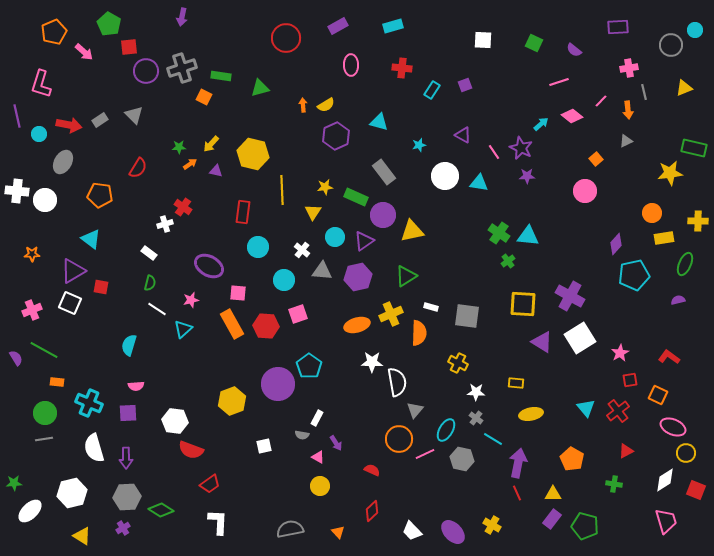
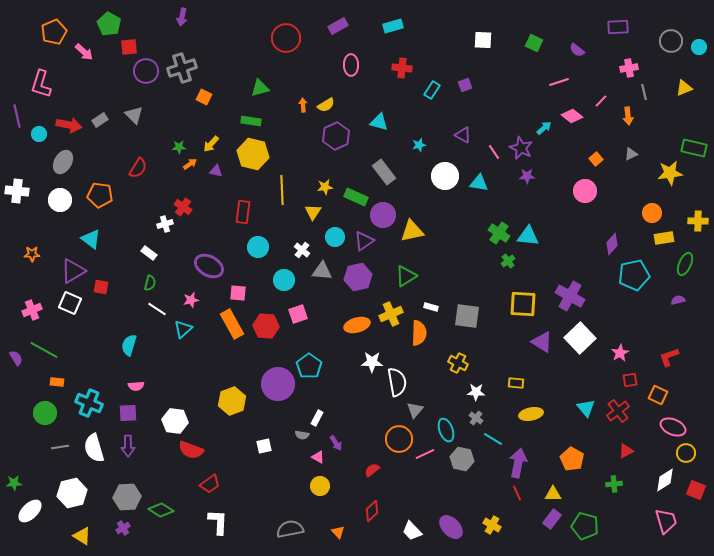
cyan circle at (695, 30): moved 4 px right, 17 px down
gray circle at (671, 45): moved 4 px up
purple semicircle at (574, 50): moved 3 px right
green rectangle at (221, 76): moved 30 px right, 45 px down
orange arrow at (628, 110): moved 6 px down
cyan arrow at (541, 124): moved 3 px right, 4 px down
gray triangle at (626, 141): moved 5 px right, 13 px down
white circle at (45, 200): moved 15 px right
purple diamond at (616, 244): moved 4 px left
white square at (580, 338): rotated 12 degrees counterclockwise
red L-shape at (669, 357): rotated 55 degrees counterclockwise
cyan ellipse at (446, 430): rotated 50 degrees counterclockwise
gray line at (44, 439): moved 16 px right, 8 px down
purple arrow at (126, 458): moved 2 px right, 12 px up
red semicircle at (372, 470): rotated 63 degrees counterclockwise
green cross at (614, 484): rotated 14 degrees counterclockwise
purple ellipse at (453, 532): moved 2 px left, 5 px up
